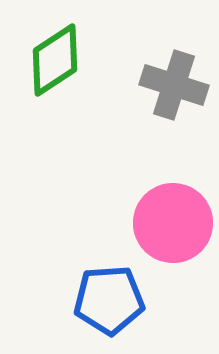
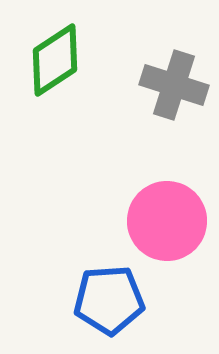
pink circle: moved 6 px left, 2 px up
